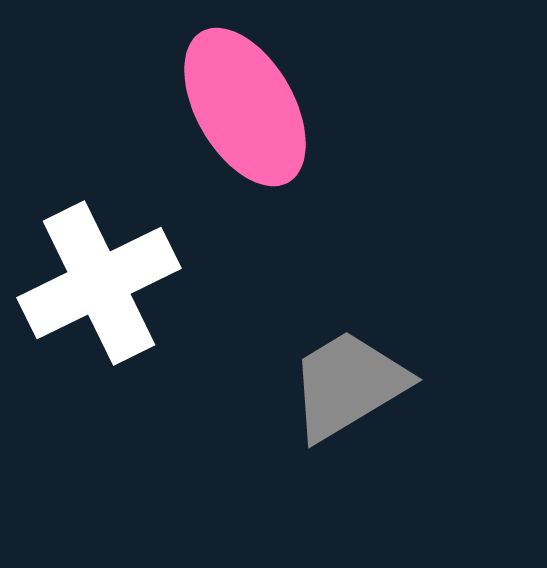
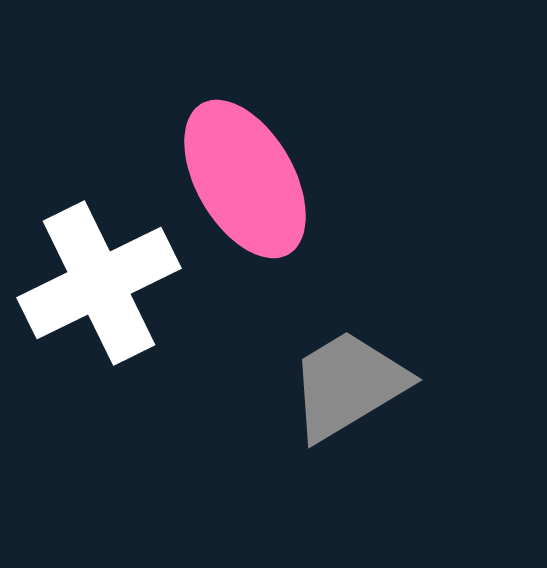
pink ellipse: moved 72 px down
